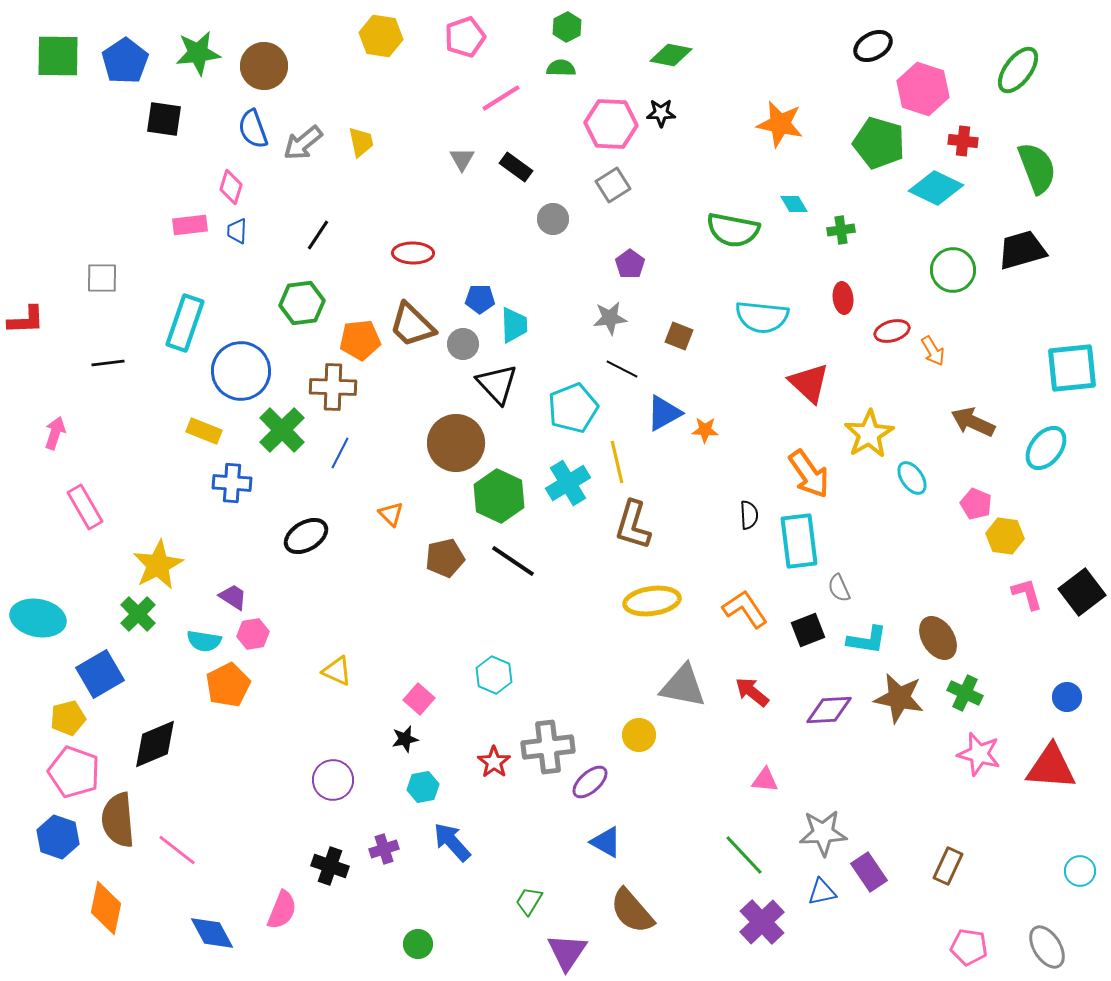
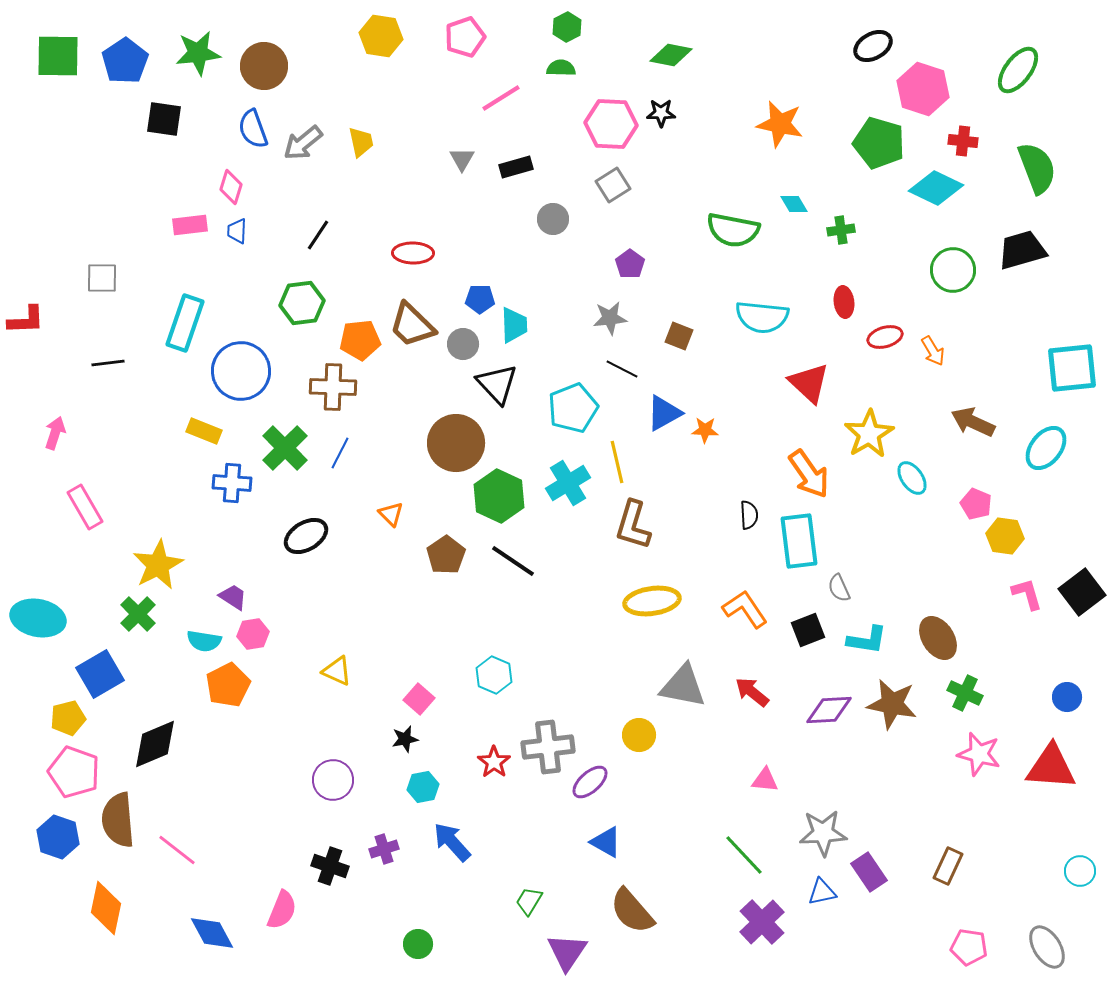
black rectangle at (516, 167): rotated 52 degrees counterclockwise
red ellipse at (843, 298): moved 1 px right, 4 px down
red ellipse at (892, 331): moved 7 px left, 6 px down
green cross at (282, 430): moved 3 px right, 18 px down
brown pentagon at (445, 558): moved 1 px right, 3 px up; rotated 21 degrees counterclockwise
brown star at (899, 698): moved 7 px left, 6 px down
